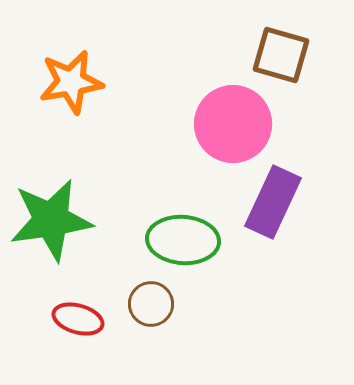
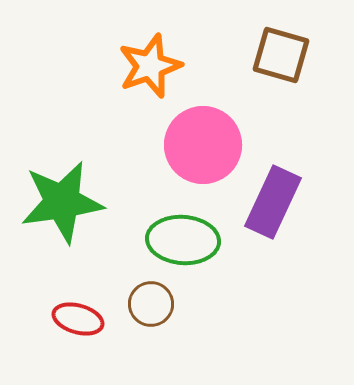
orange star: moved 79 px right, 16 px up; rotated 10 degrees counterclockwise
pink circle: moved 30 px left, 21 px down
green star: moved 11 px right, 18 px up
